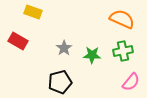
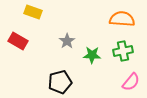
orange semicircle: rotated 20 degrees counterclockwise
gray star: moved 3 px right, 7 px up
